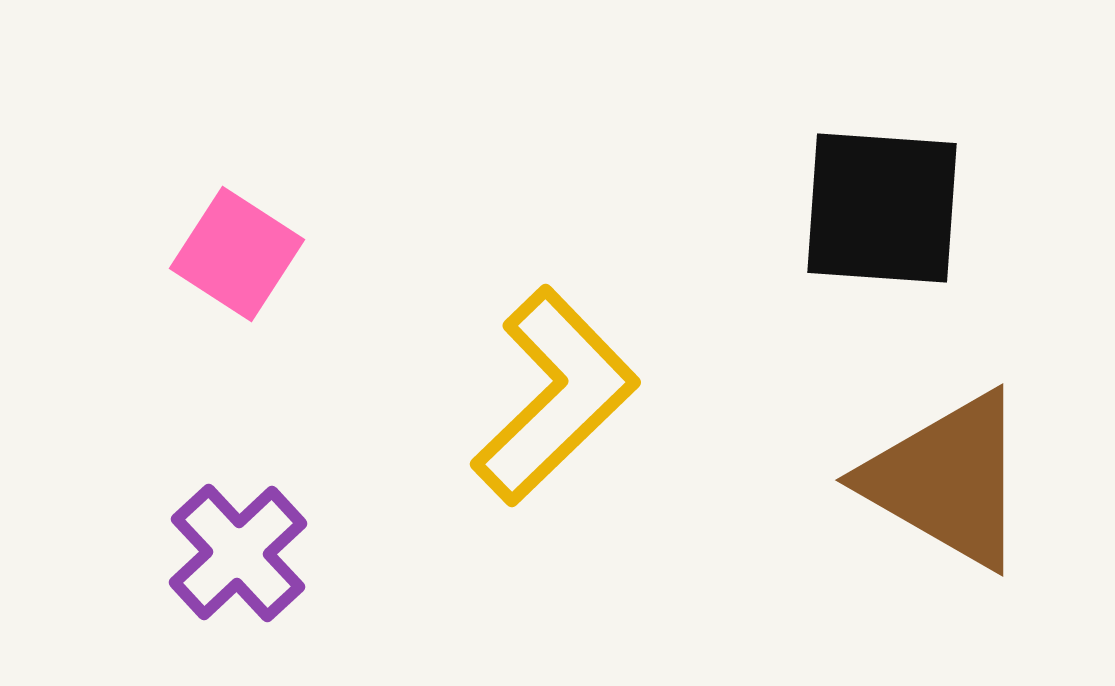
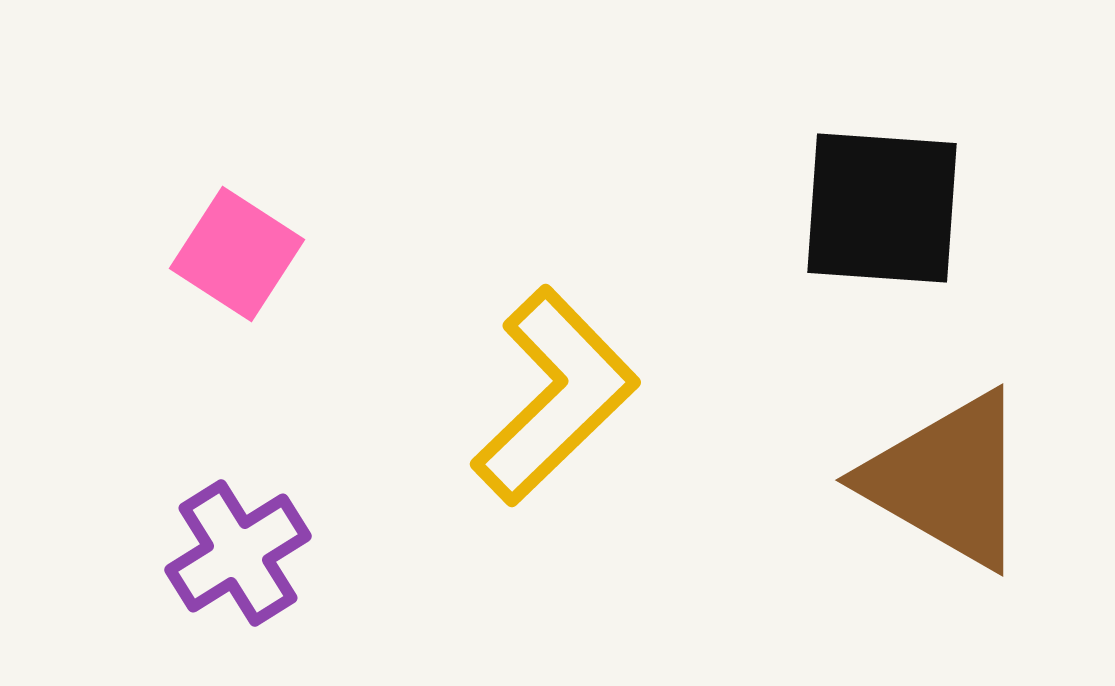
purple cross: rotated 11 degrees clockwise
